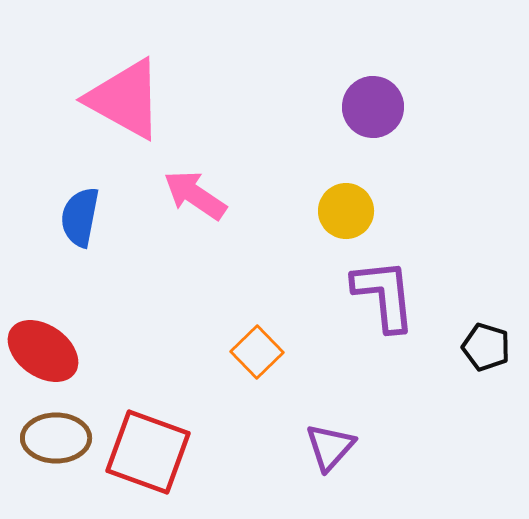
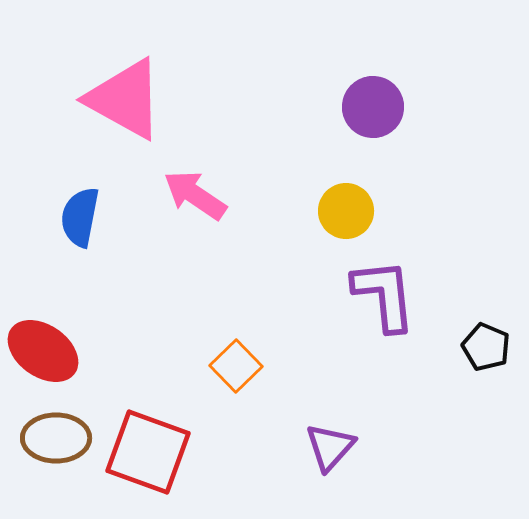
black pentagon: rotated 6 degrees clockwise
orange square: moved 21 px left, 14 px down
